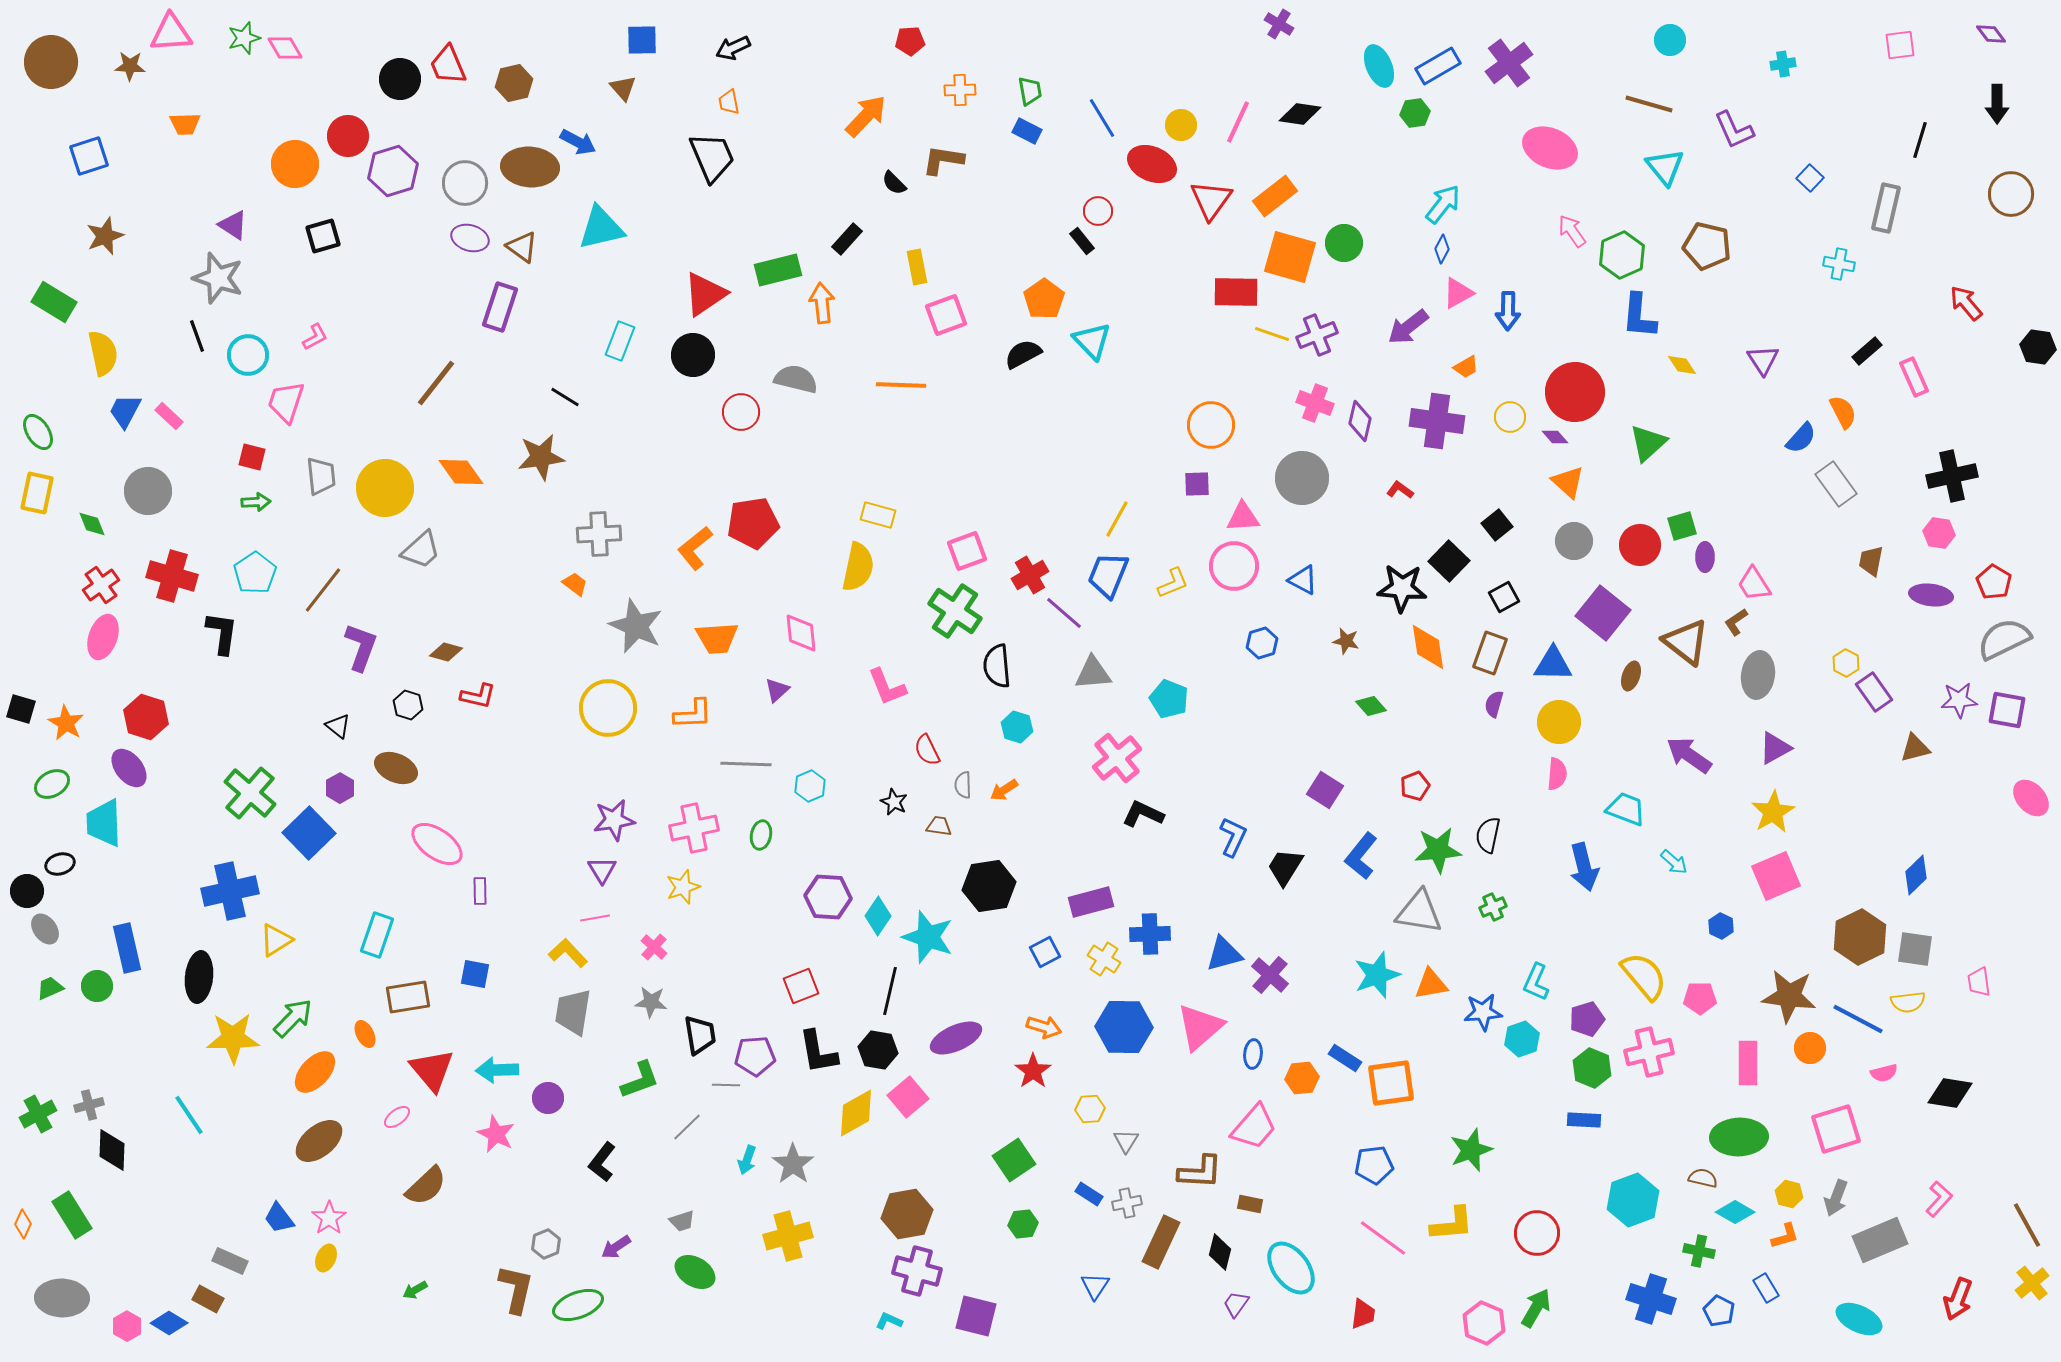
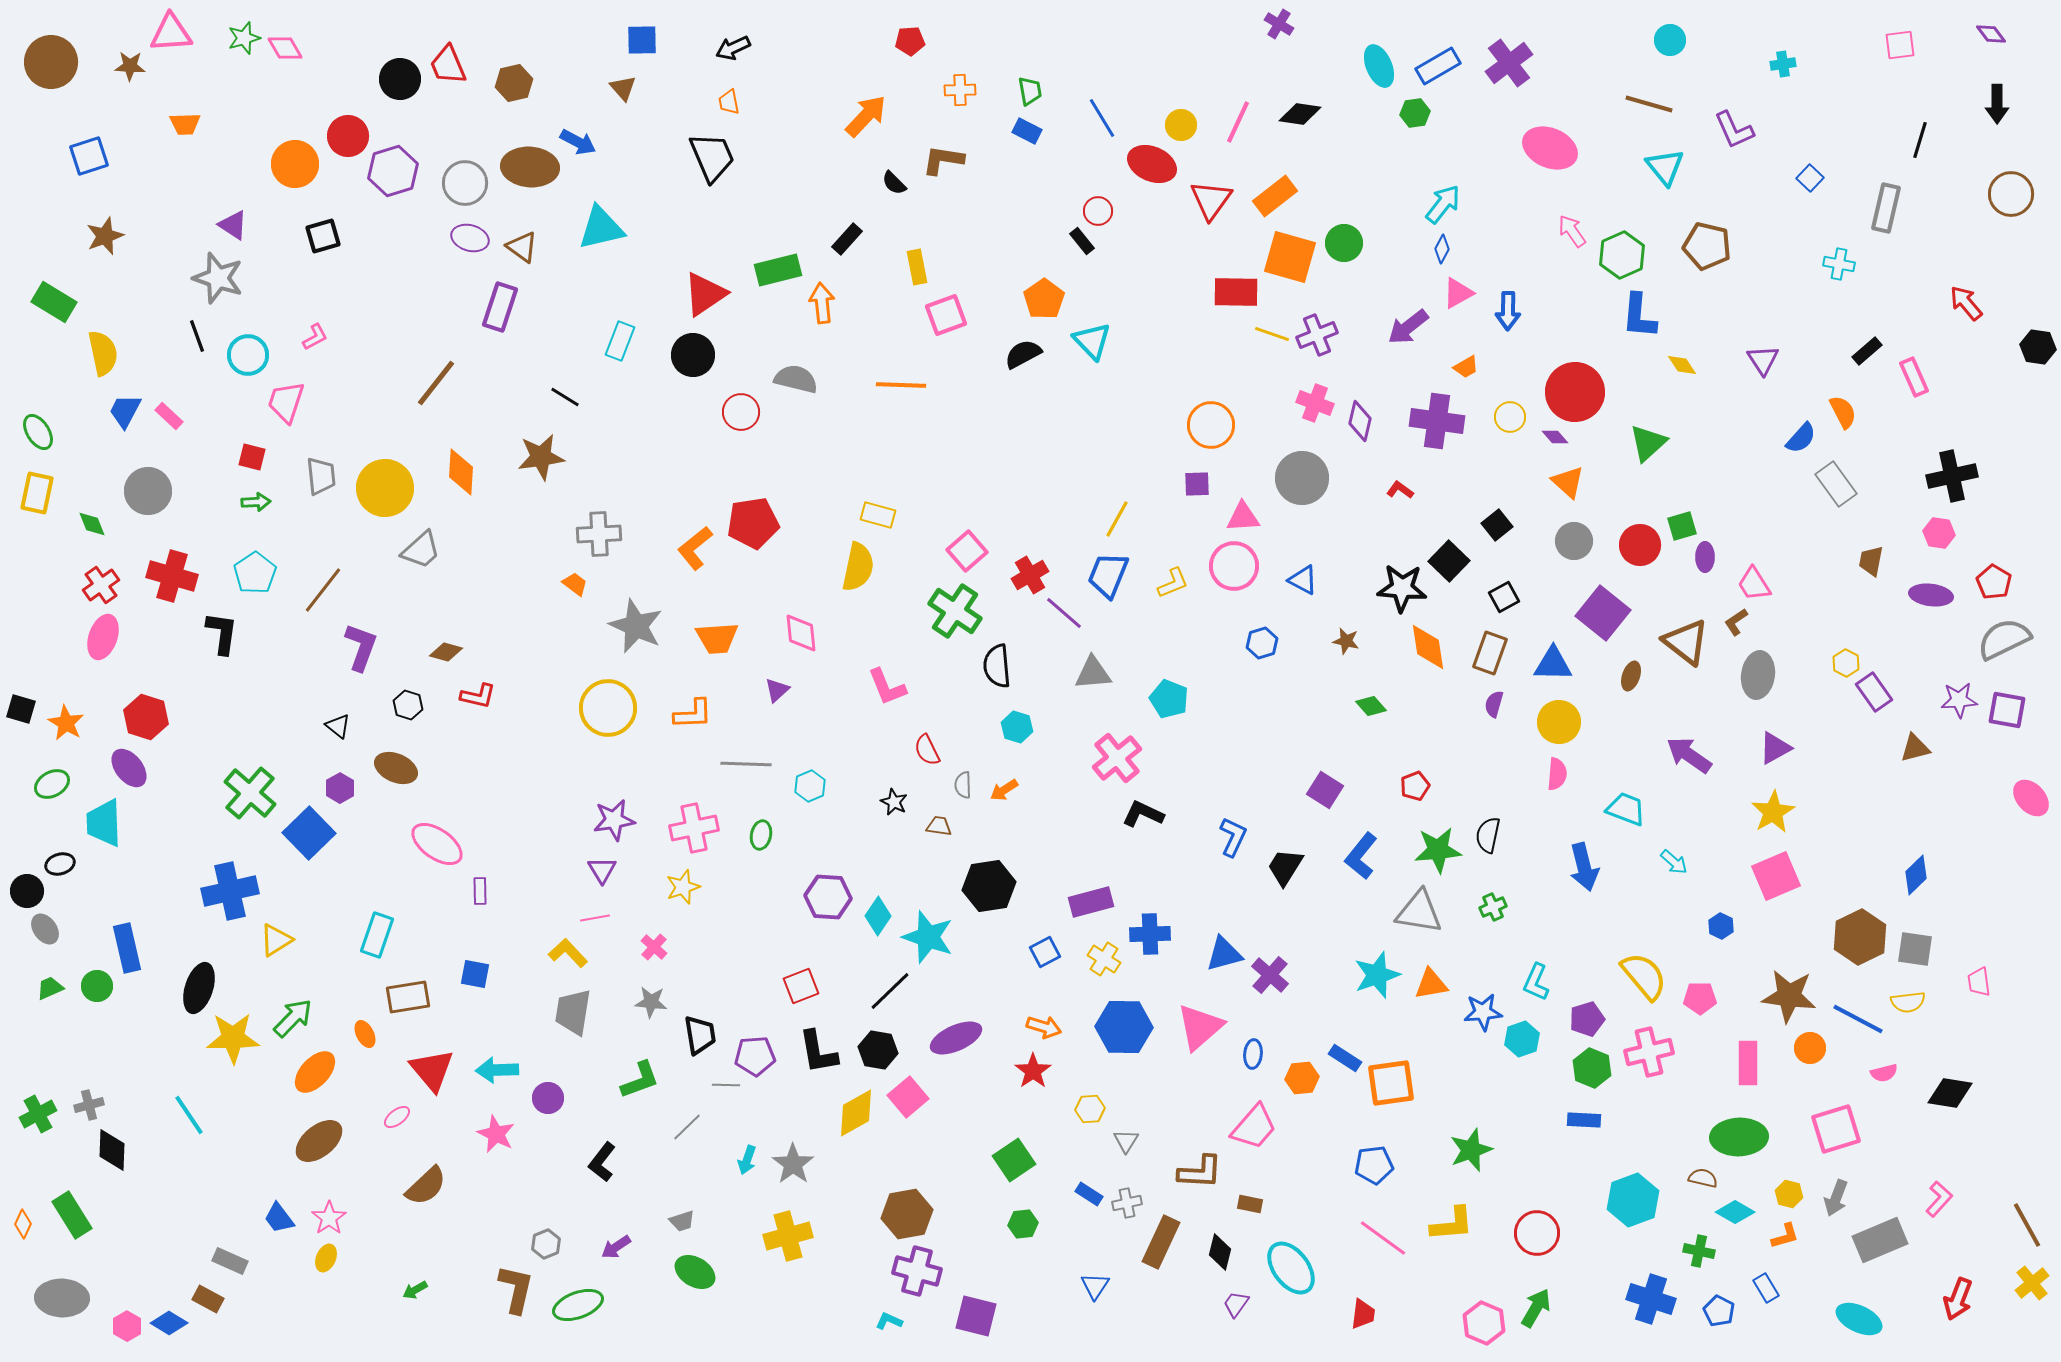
orange diamond at (461, 472): rotated 39 degrees clockwise
pink square at (967, 551): rotated 21 degrees counterclockwise
black ellipse at (199, 977): moved 11 px down; rotated 12 degrees clockwise
black line at (890, 991): rotated 33 degrees clockwise
